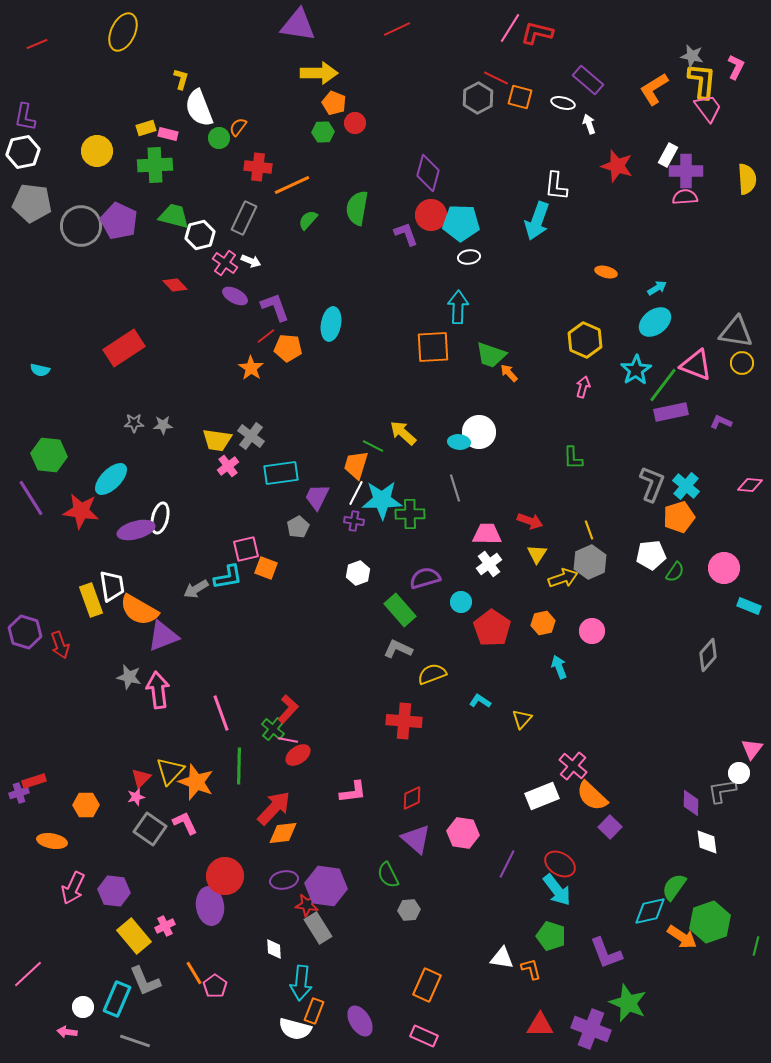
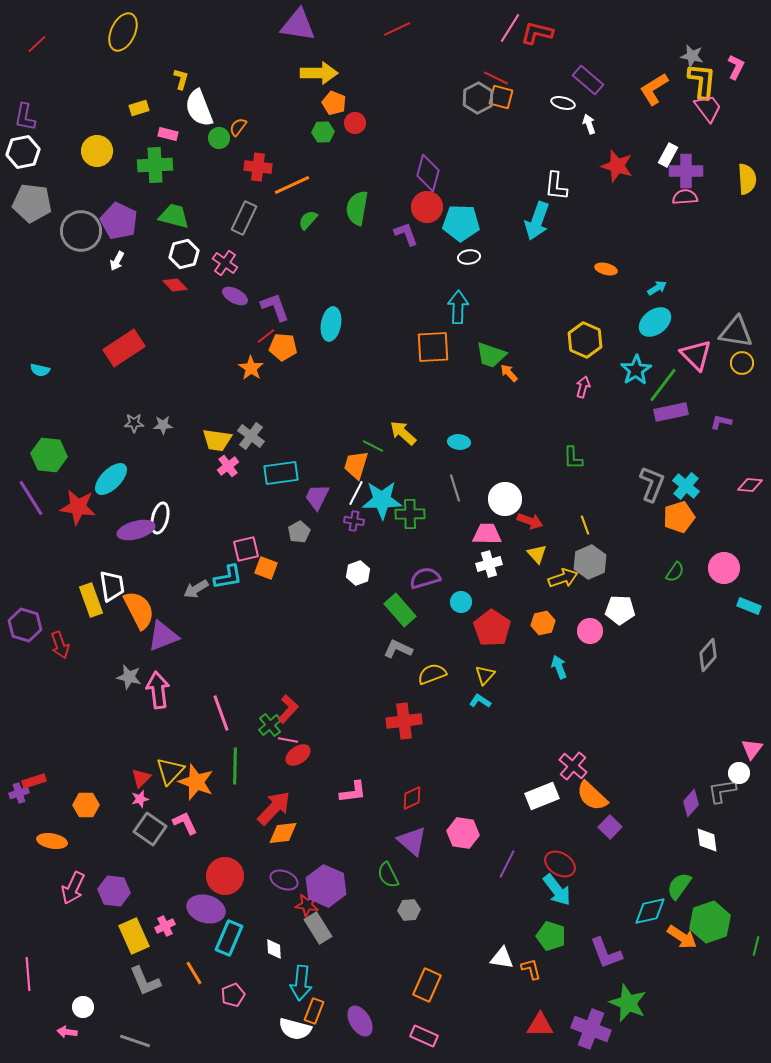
red line at (37, 44): rotated 20 degrees counterclockwise
orange square at (520, 97): moved 19 px left
yellow rectangle at (146, 128): moved 7 px left, 20 px up
red circle at (431, 215): moved 4 px left, 8 px up
gray circle at (81, 226): moved 5 px down
white hexagon at (200, 235): moved 16 px left, 19 px down
white arrow at (251, 261): moved 134 px left; rotated 96 degrees clockwise
orange ellipse at (606, 272): moved 3 px up
orange pentagon at (288, 348): moved 5 px left, 1 px up
pink triangle at (696, 365): moved 10 px up; rotated 24 degrees clockwise
purple L-shape at (721, 422): rotated 10 degrees counterclockwise
white circle at (479, 432): moved 26 px right, 67 px down
red star at (81, 511): moved 3 px left, 4 px up
gray pentagon at (298, 527): moved 1 px right, 5 px down
yellow line at (589, 530): moved 4 px left, 5 px up
yellow triangle at (537, 554): rotated 15 degrees counterclockwise
white pentagon at (651, 555): moved 31 px left, 55 px down; rotated 8 degrees clockwise
white cross at (489, 564): rotated 20 degrees clockwise
orange semicircle at (139, 610): rotated 147 degrees counterclockwise
pink circle at (592, 631): moved 2 px left
purple hexagon at (25, 632): moved 7 px up
yellow triangle at (522, 719): moved 37 px left, 44 px up
red cross at (404, 721): rotated 12 degrees counterclockwise
green cross at (273, 729): moved 3 px left, 4 px up; rotated 10 degrees clockwise
green line at (239, 766): moved 4 px left
pink star at (136, 797): moved 4 px right, 2 px down
purple diamond at (691, 803): rotated 40 degrees clockwise
purple triangle at (416, 839): moved 4 px left, 2 px down
white diamond at (707, 842): moved 2 px up
purple ellipse at (284, 880): rotated 32 degrees clockwise
purple hexagon at (326, 886): rotated 15 degrees clockwise
green semicircle at (674, 887): moved 5 px right, 1 px up
purple ellipse at (210, 906): moved 4 px left, 3 px down; rotated 66 degrees counterclockwise
yellow rectangle at (134, 936): rotated 16 degrees clockwise
pink line at (28, 974): rotated 52 degrees counterclockwise
pink pentagon at (215, 986): moved 18 px right, 9 px down; rotated 15 degrees clockwise
cyan rectangle at (117, 999): moved 112 px right, 61 px up
